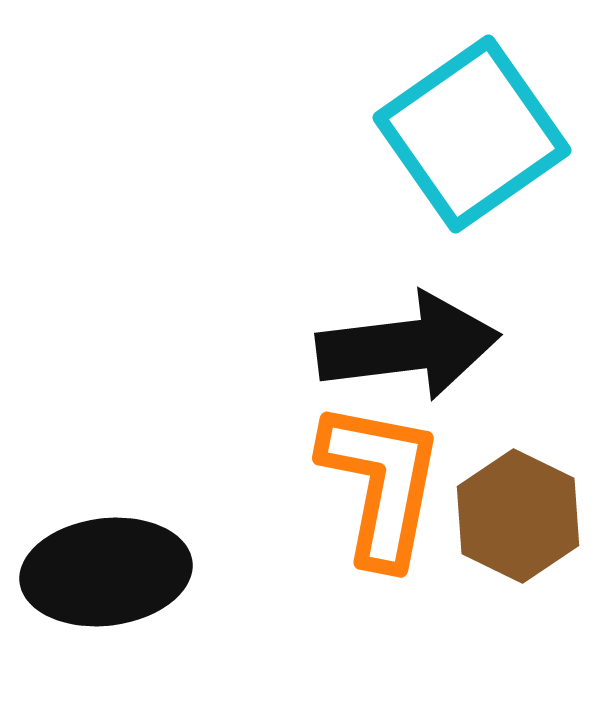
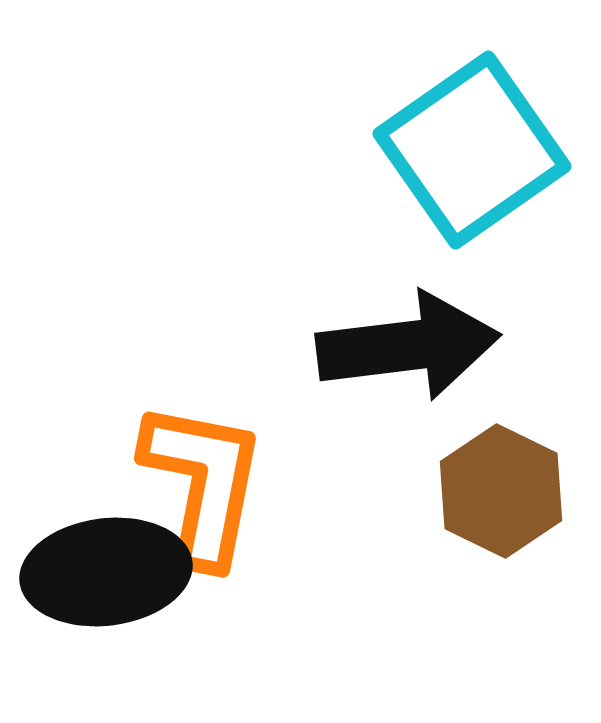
cyan square: moved 16 px down
orange L-shape: moved 178 px left
brown hexagon: moved 17 px left, 25 px up
